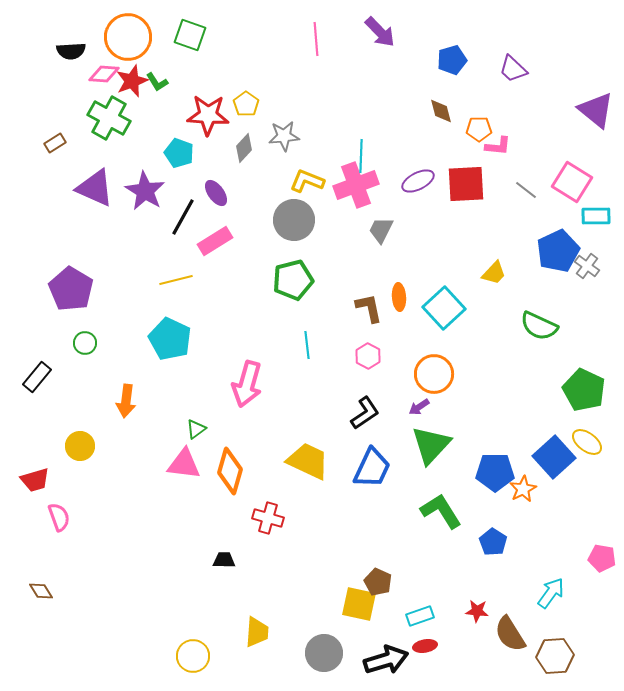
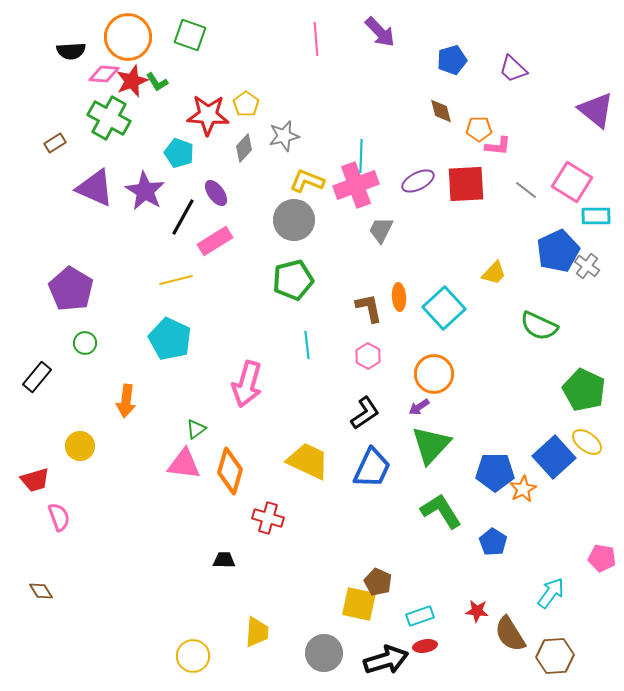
gray star at (284, 136): rotated 8 degrees counterclockwise
